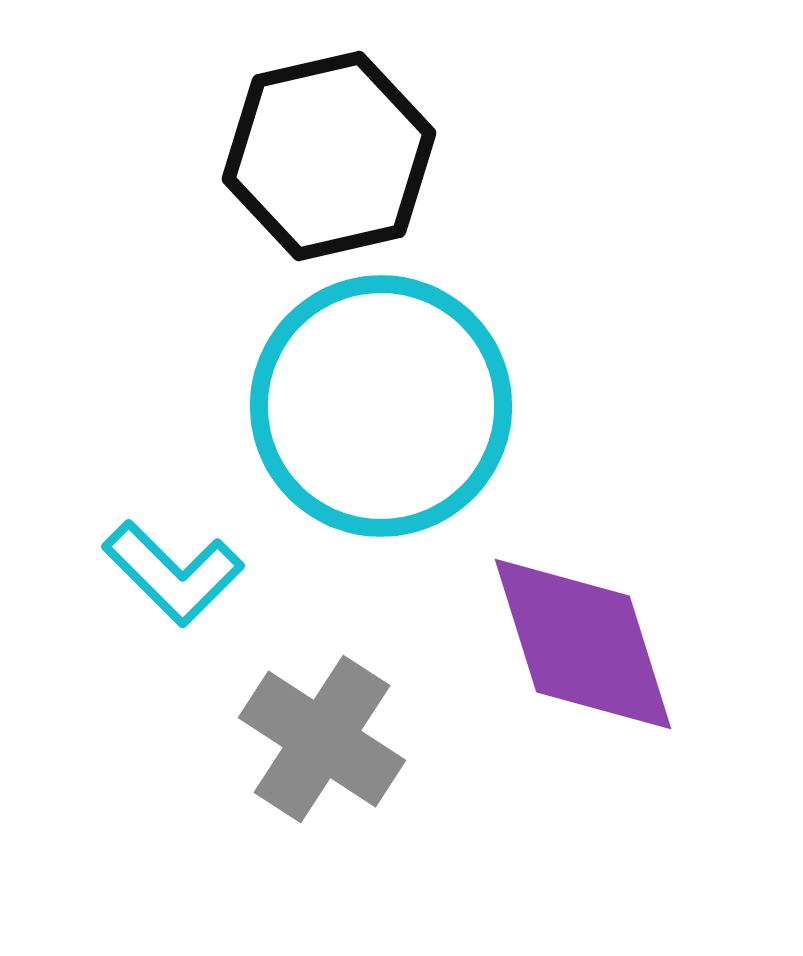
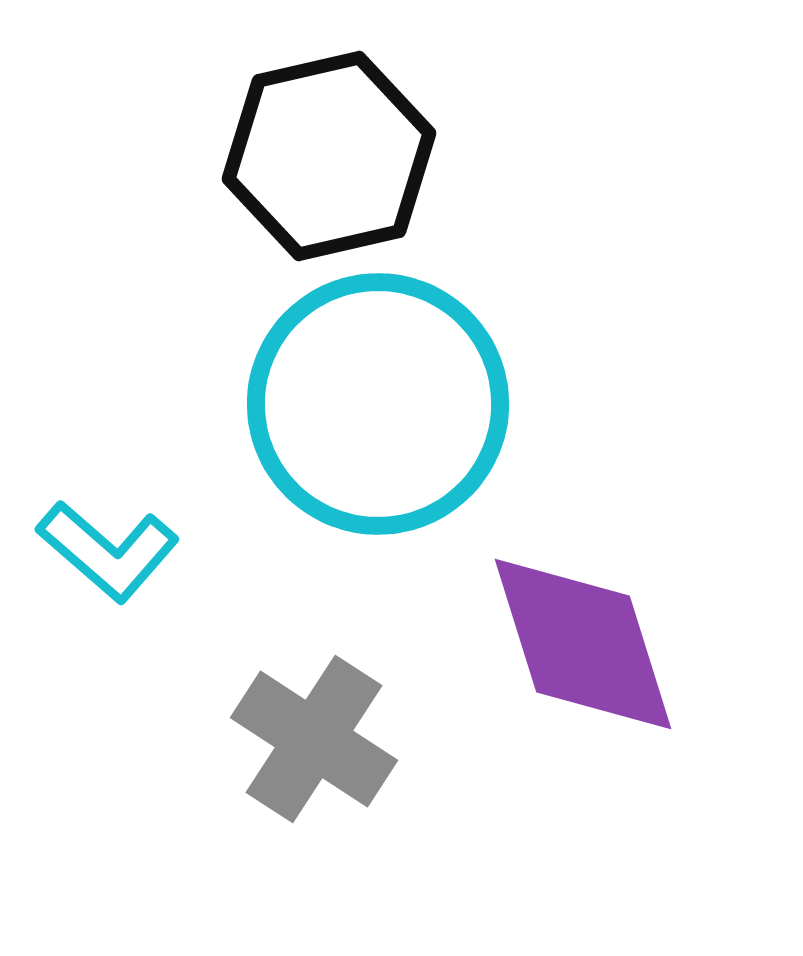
cyan circle: moved 3 px left, 2 px up
cyan L-shape: moved 65 px left, 22 px up; rotated 4 degrees counterclockwise
gray cross: moved 8 px left
